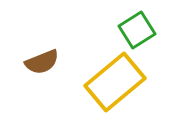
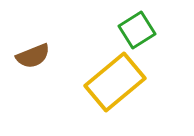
brown semicircle: moved 9 px left, 6 px up
